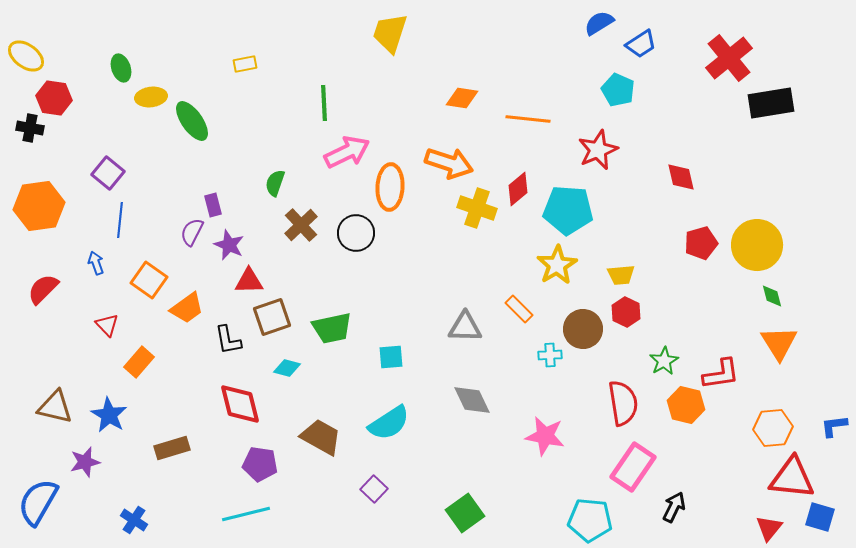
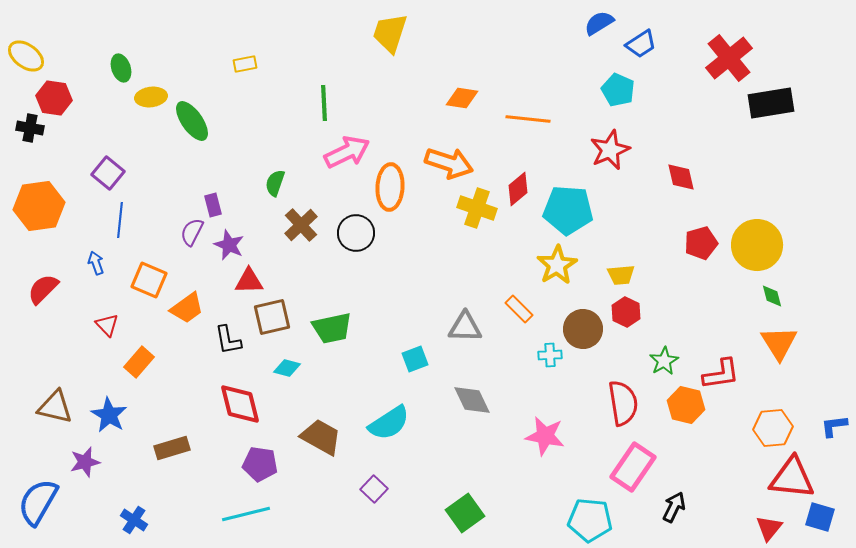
red star at (598, 150): moved 12 px right
orange square at (149, 280): rotated 12 degrees counterclockwise
brown square at (272, 317): rotated 6 degrees clockwise
cyan square at (391, 357): moved 24 px right, 2 px down; rotated 16 degrees counterclockwise
